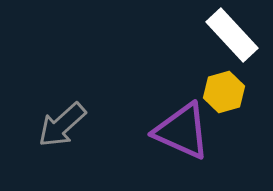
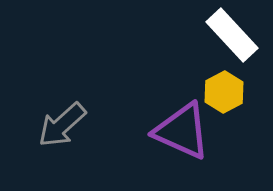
yellow hexagon: rotated 12 degrees counterclockwise
